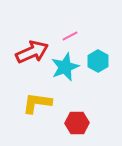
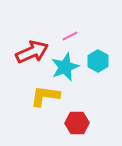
yellow L-shape: moved 8 px right, 7 px up
